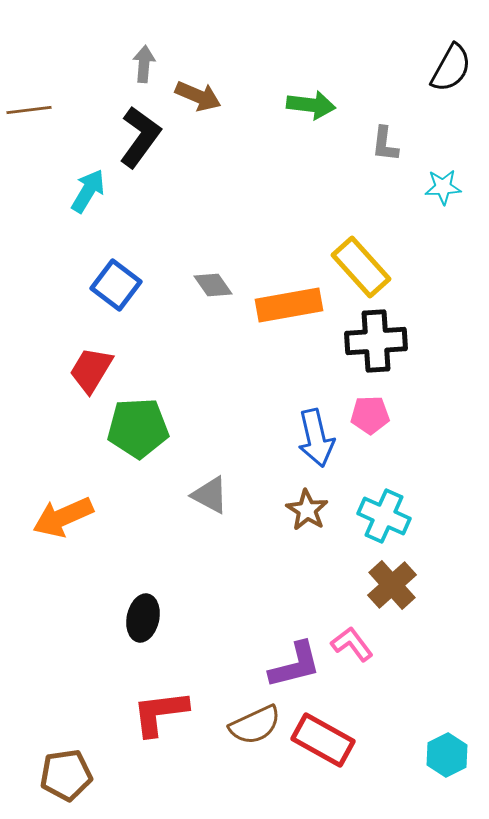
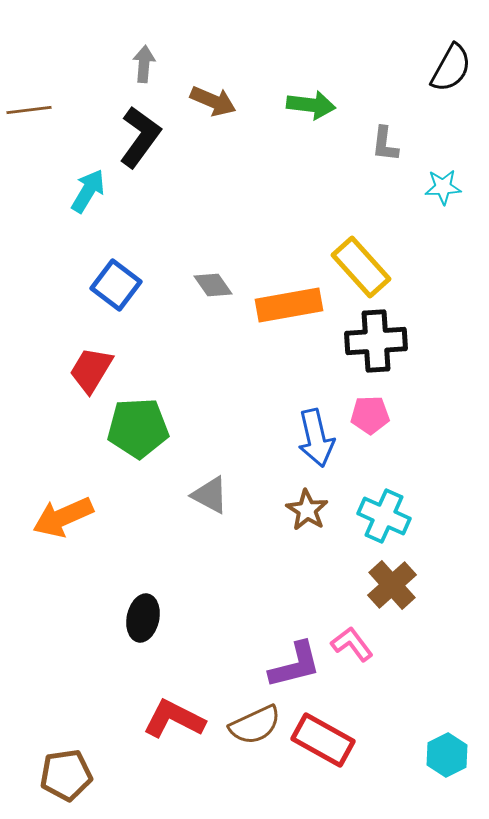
brown arrow: moved 15 px right, 5 px down
red L-shape: moved 14 px right, 6 px down; rotated 34 degrees clockwise
